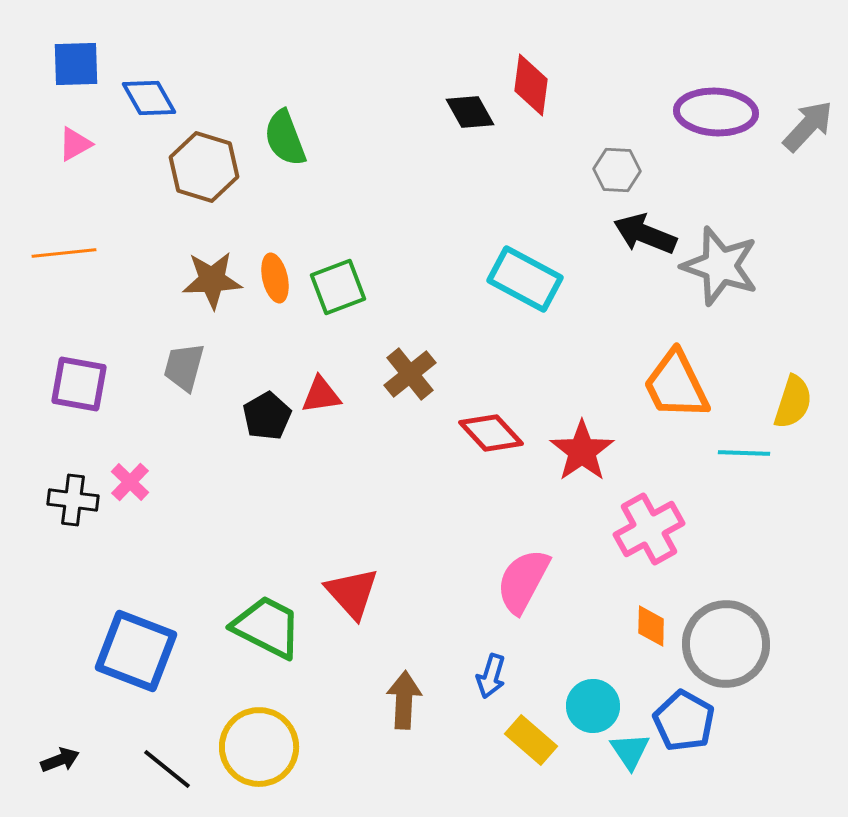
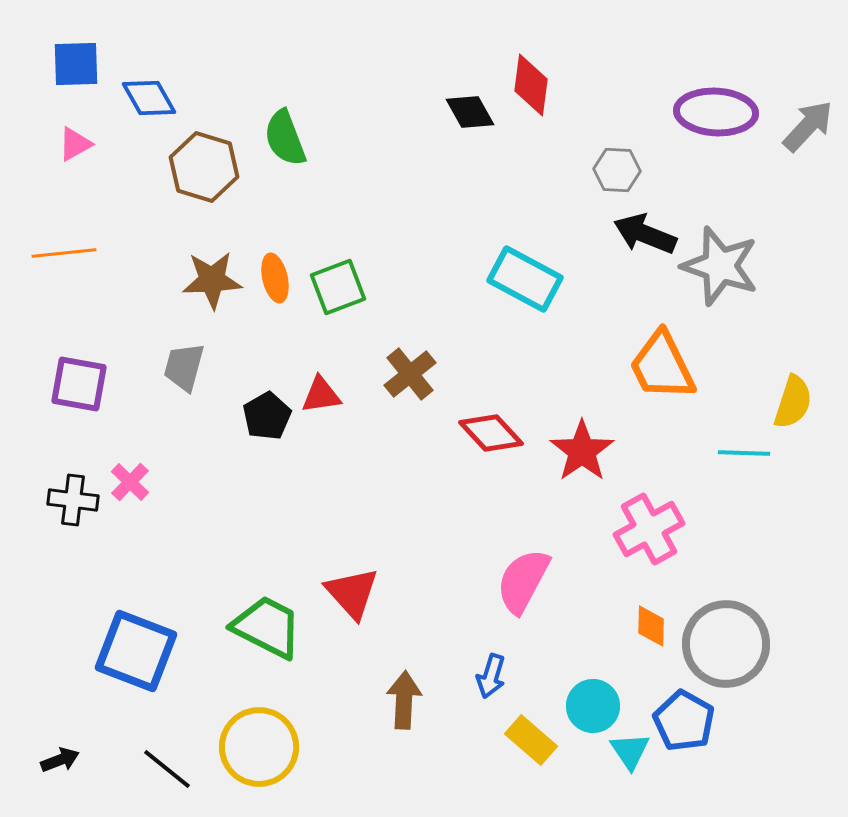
orange trapezoid at (676, 385): moved 14 px left, 19 px up
